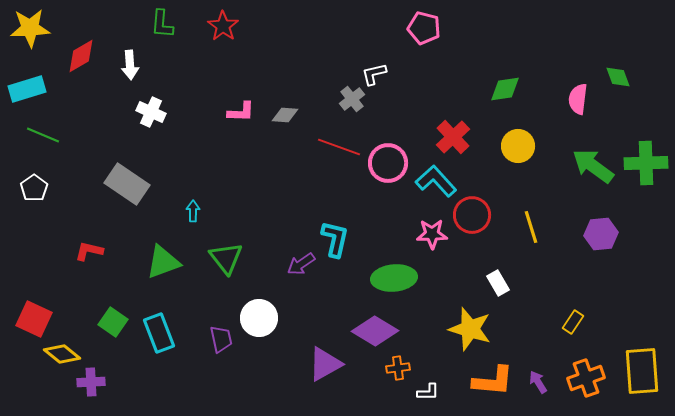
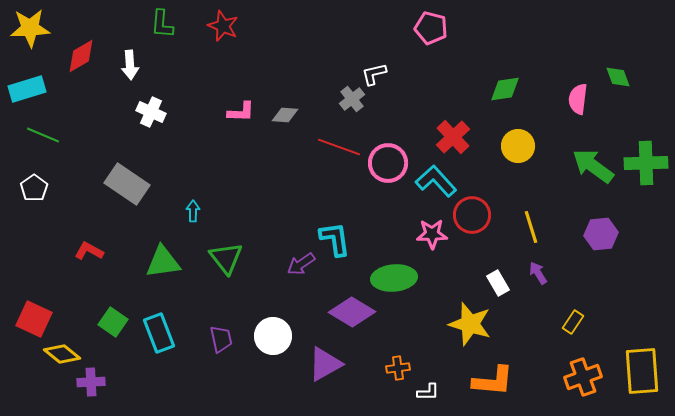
red star at (223, 26): rotated 12 degrees counterclockwise
pink pentagon at (424, 28): moved 7 px right
cyan L-shape at (335, 239): rotated 21 degrees counterclockwise
red L-shape at (89, 251): rotated 16 degrees clockwise
green triangle at (163, 262): rotated 12 degrees clockwise
white circle at (259, 318): moved 14 px right, 18 px down
yellow star at (470, 329): moved 5 px up
purple diamond at (375, 331): moved 23 px left, 19 px up
orange cross at (586, 378): moved 3 px left, 1 px up
purple arrow at (538, 382): moved 109 px up
